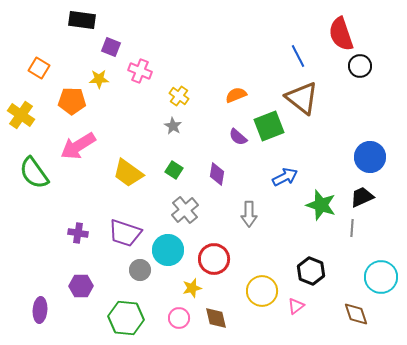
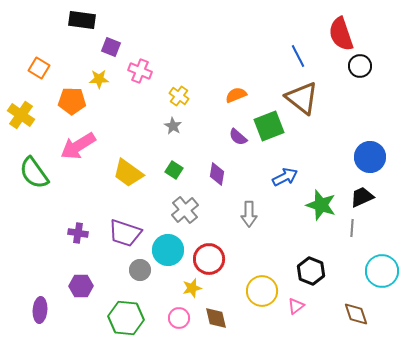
red circle at (214, 259): moved 5 px left
cyan circle at (381, 277): moved 1 px right, 6 px up
